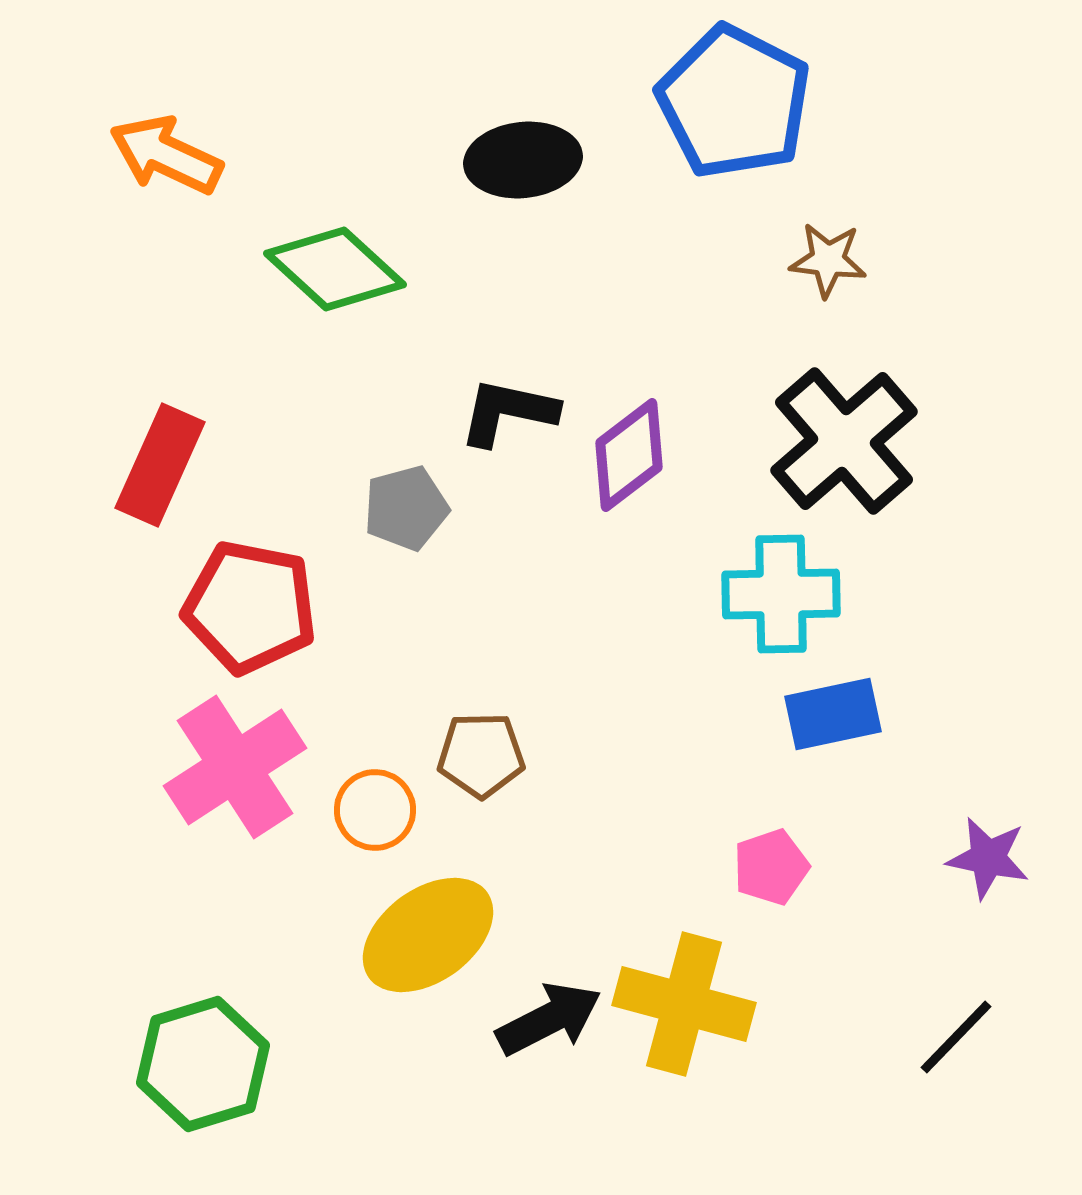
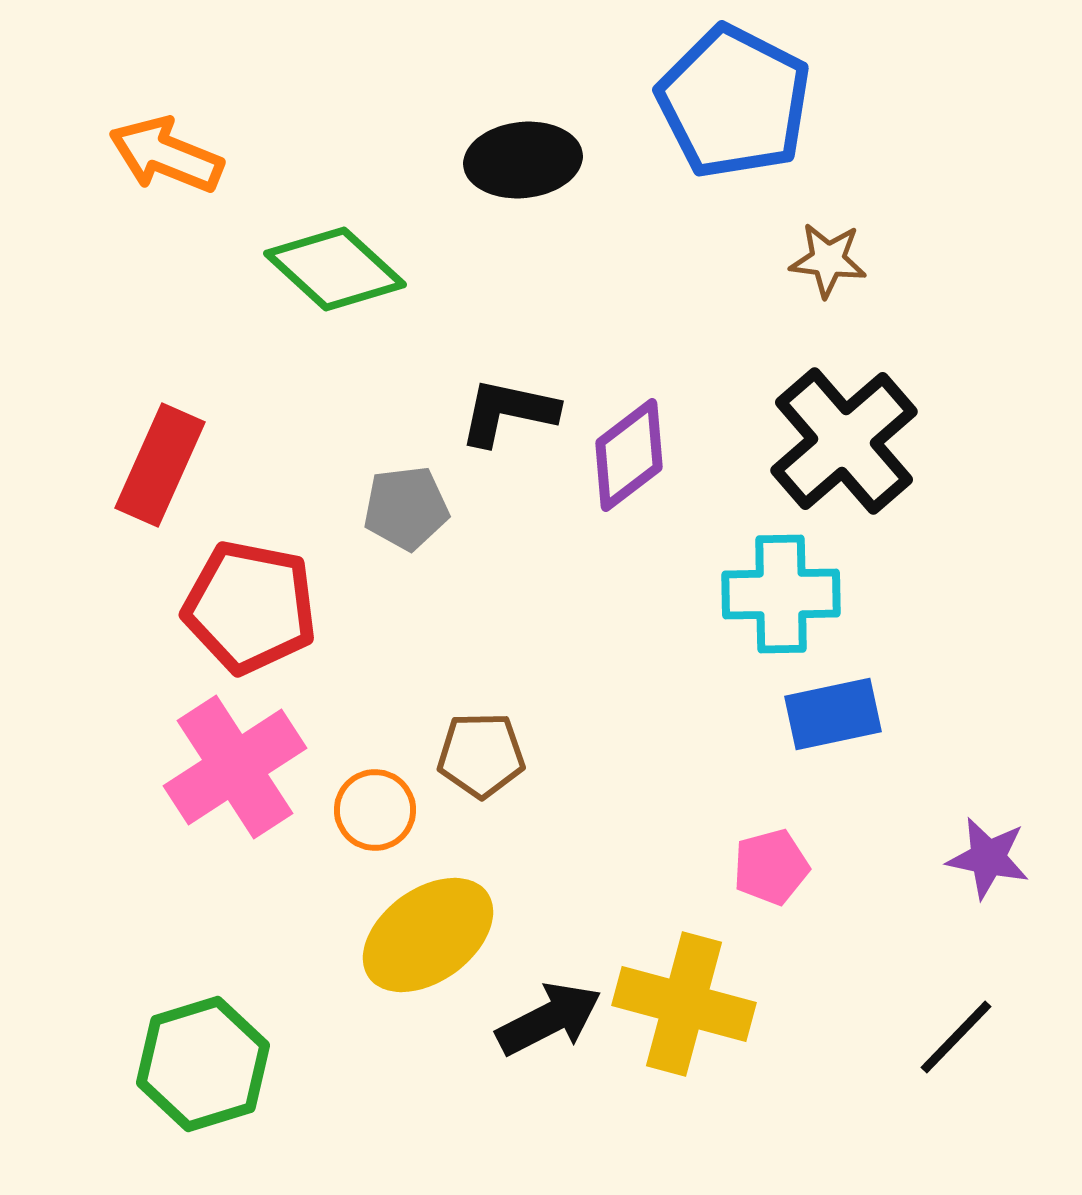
orange arrow: rotated 3 degrees counterclockwise
gray pentagon: rotated 8 degrees clockwise
pink pentagon: rotated 4 degrees clockwise
